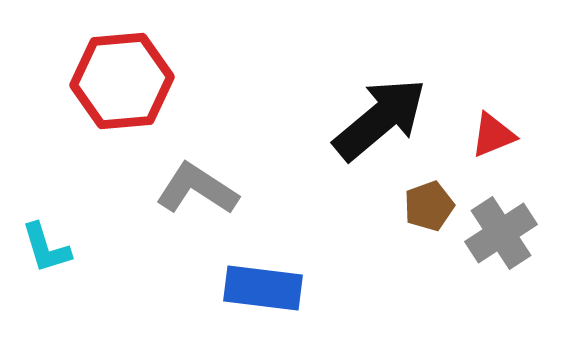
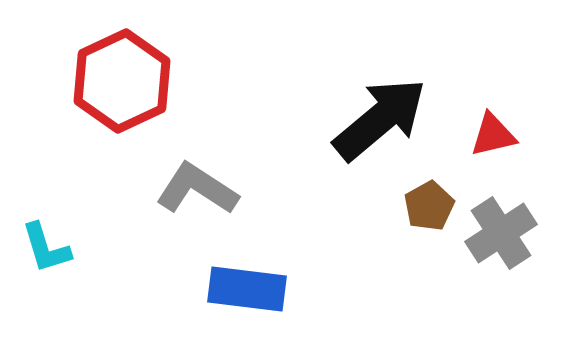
red hexagon: rotated 20 degrees counterclockwise
red triangle: rotated 9 degrees clockwise
brown pentagon: rotated 9 degrees counterclockwise
blue rectangle: moved 16 px left, 1 px down
